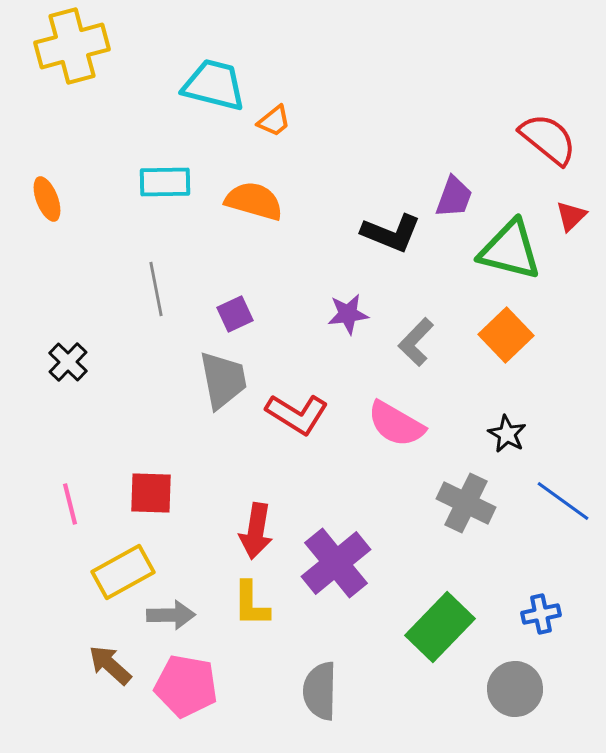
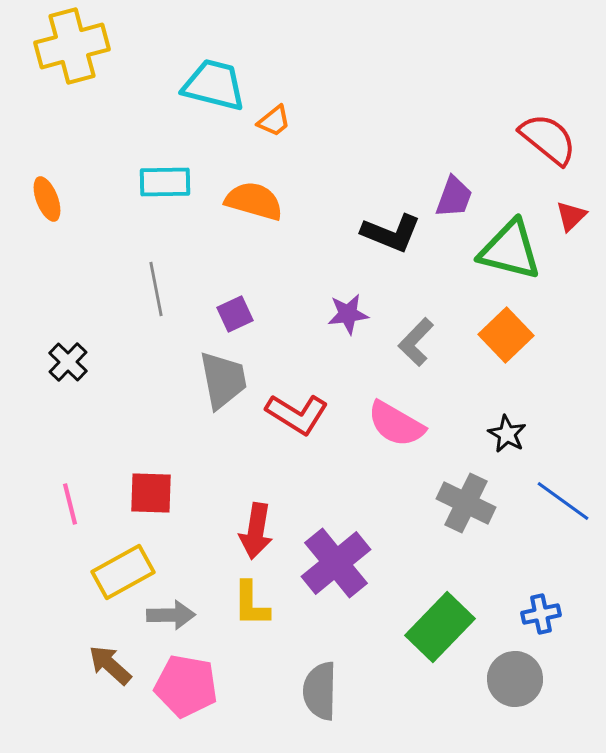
gray circle: moved 10 px up
